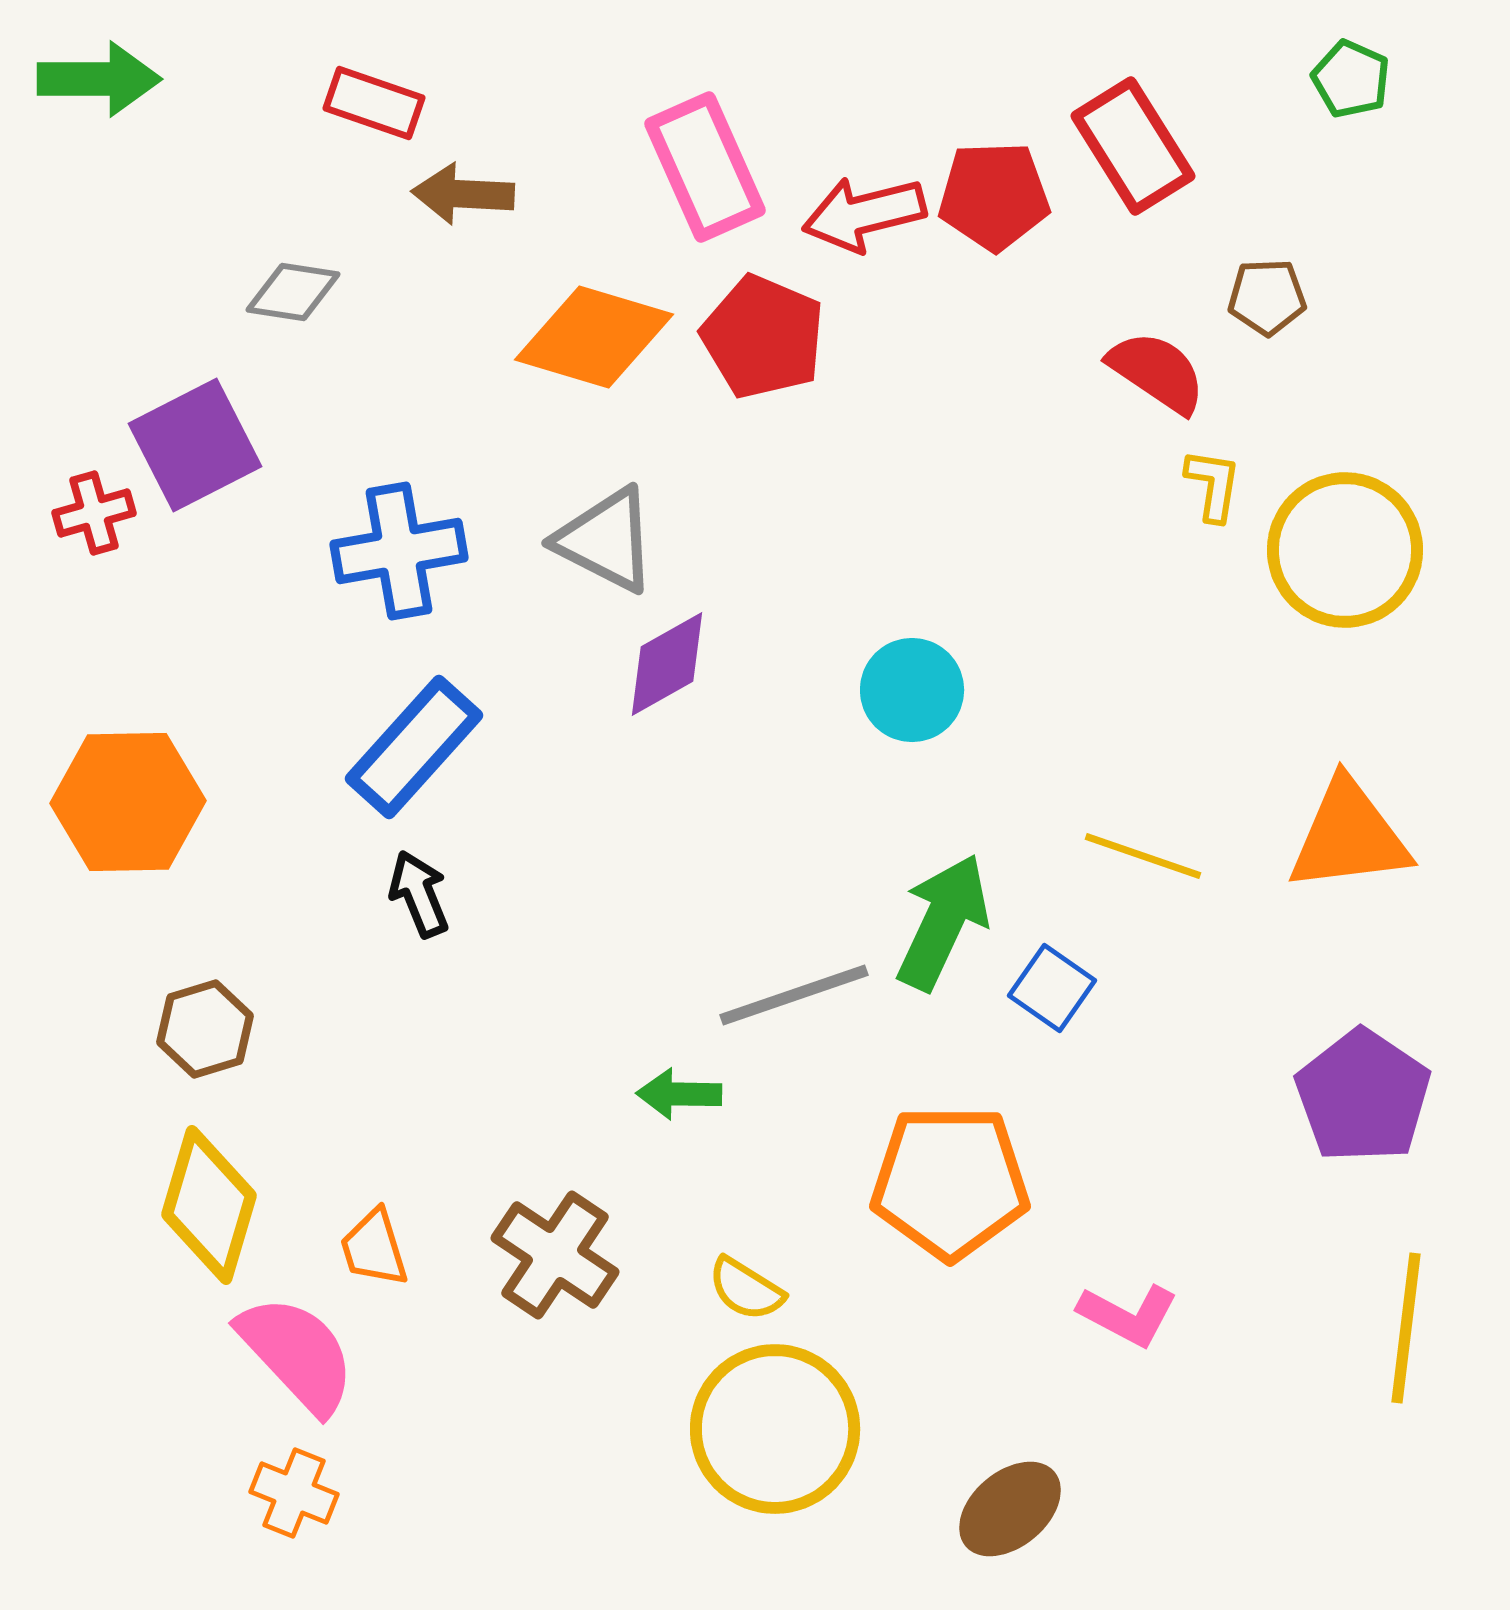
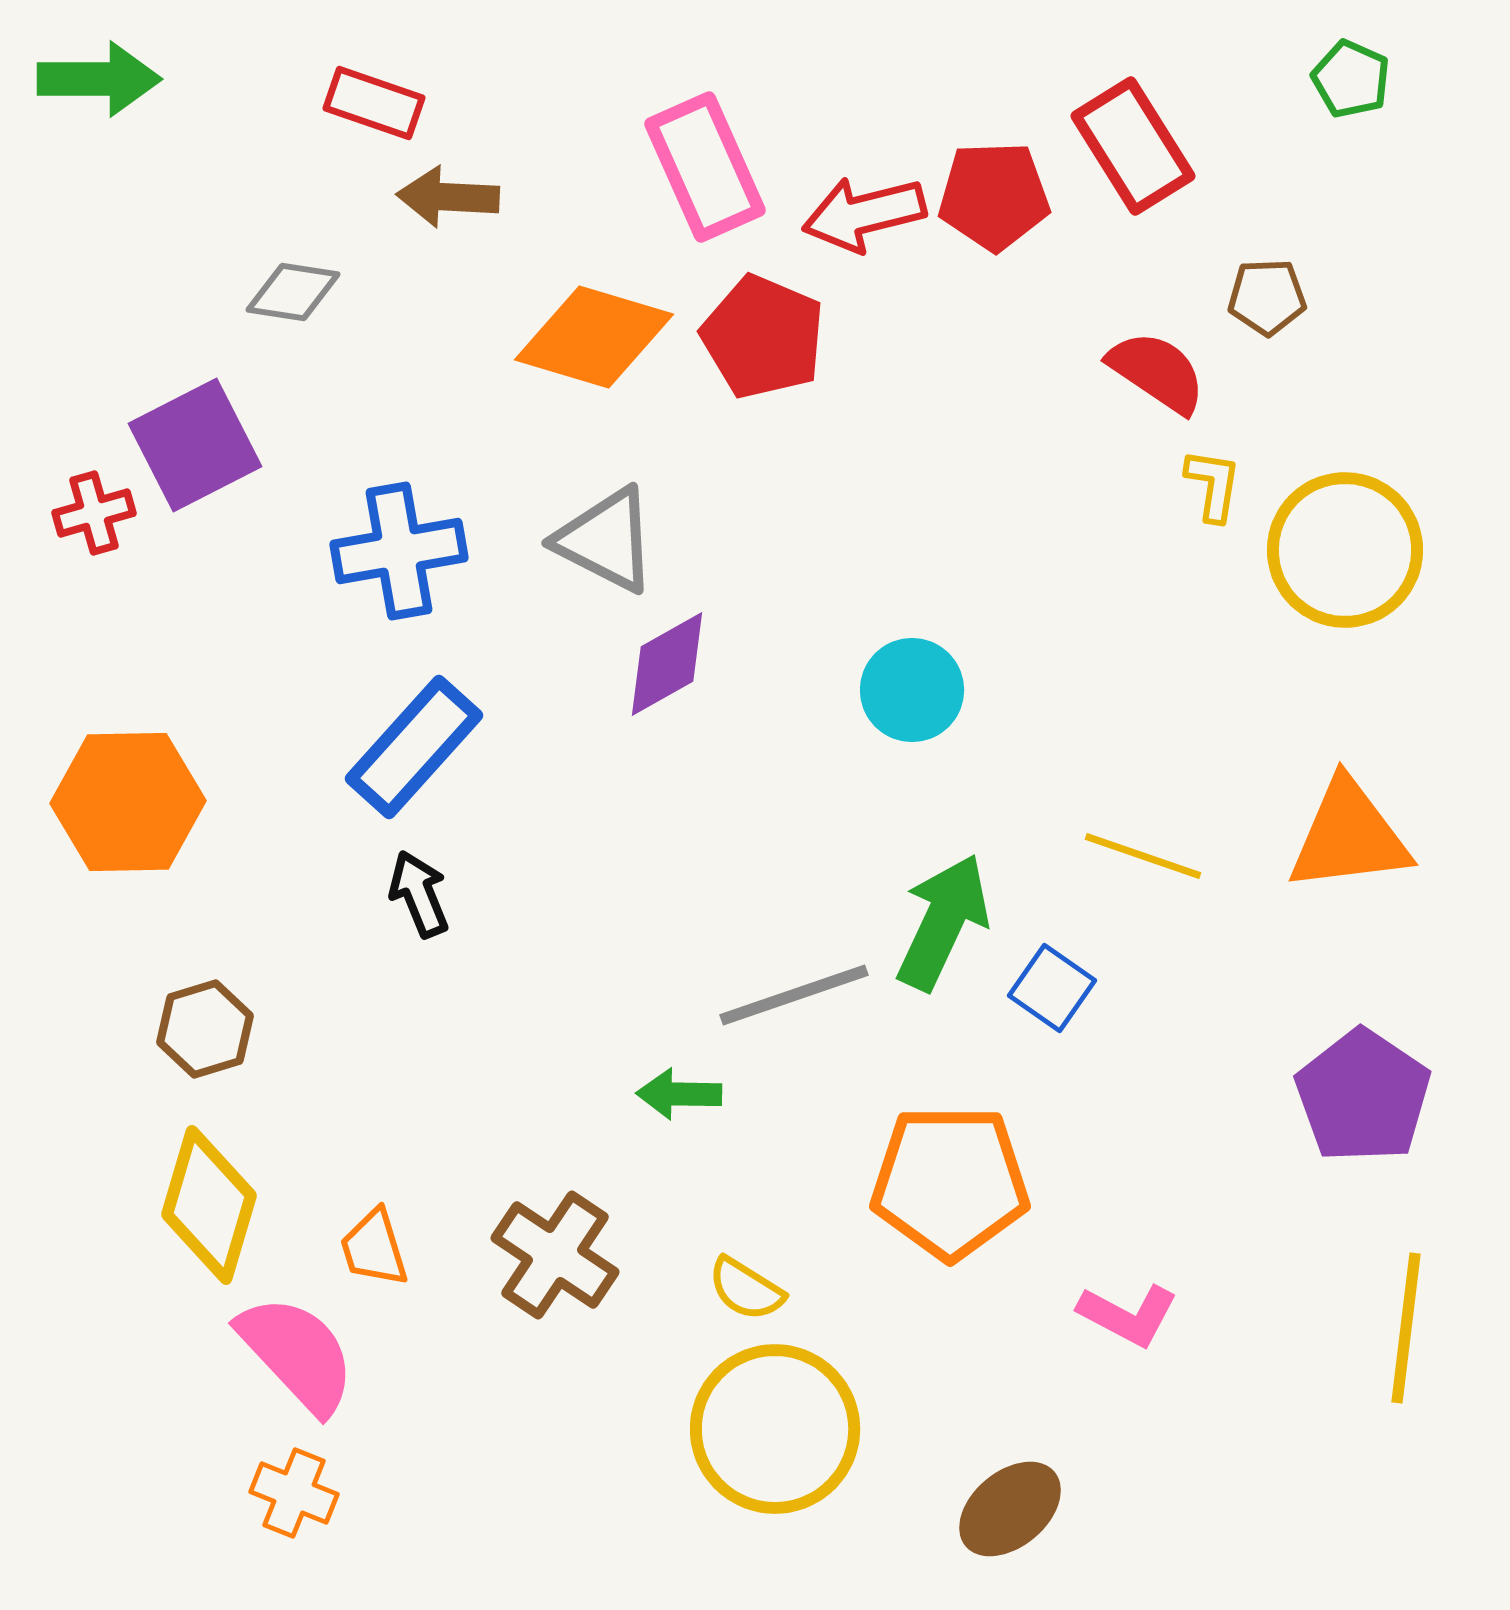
brown arrow at (463, 194): moved 15 px left, 3 px down
